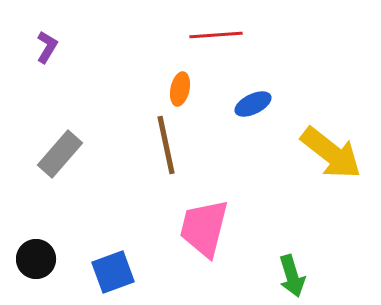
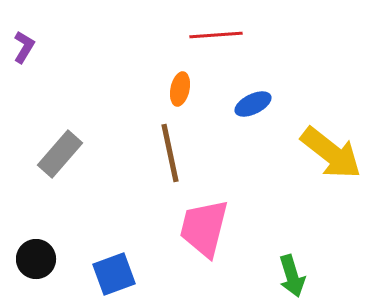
purple L-shape: moved 23 px left
brown line: moved 4 px right, 8 px down
blue square: moved 1 px right, 2 px down
